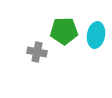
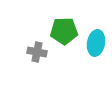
cyan ellipse: moved 8 px down
